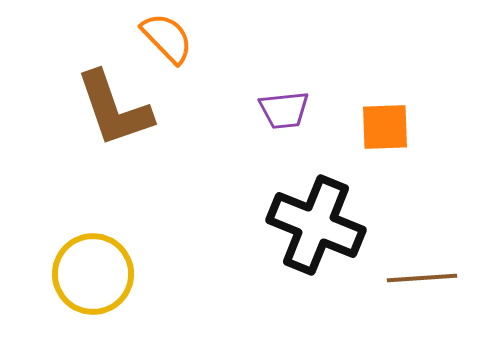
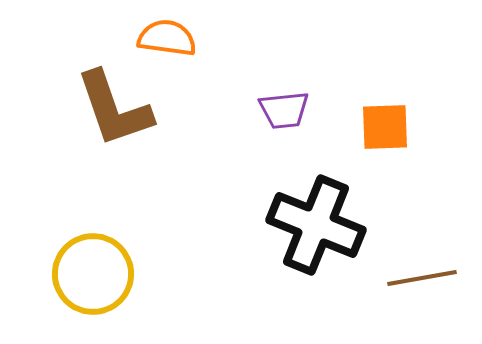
orange semicircle: rotated 38 degrees counterclockwise
brown line: rotated 6 degrees counterclockwise
